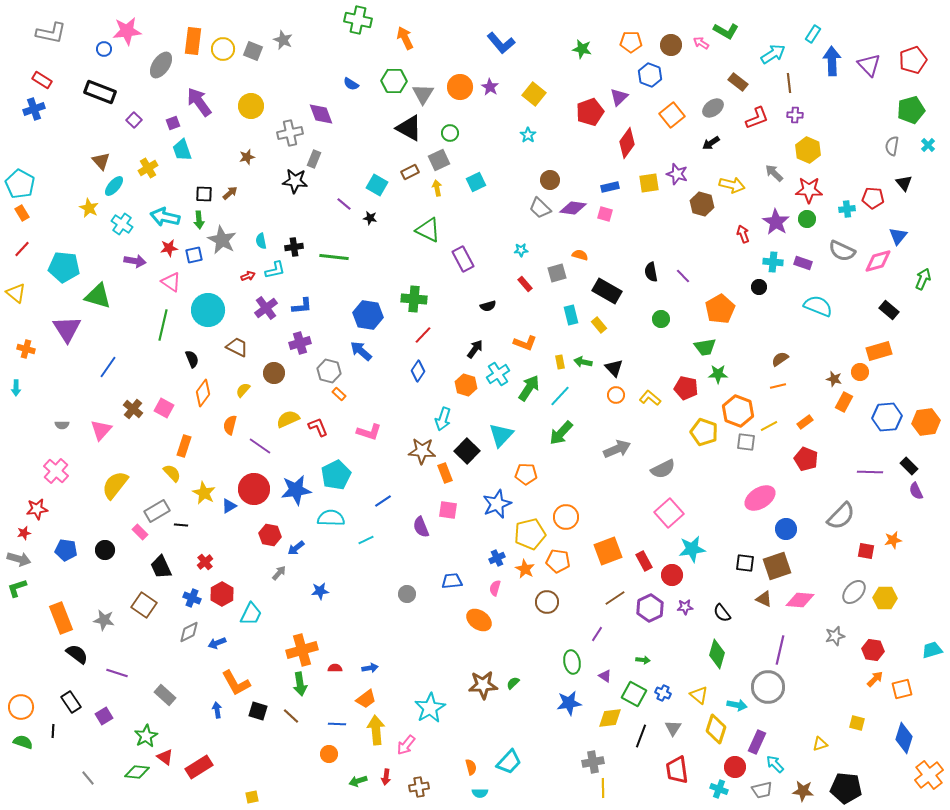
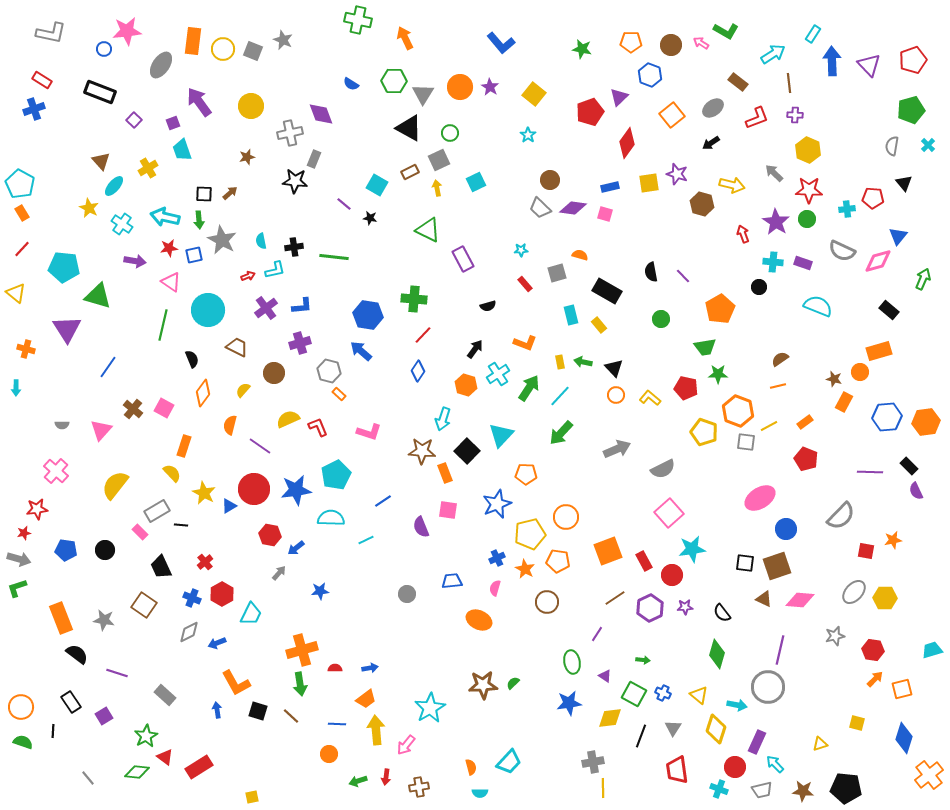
orange ellipse at (479, 620): rotated 10 degrees counterclockwise
